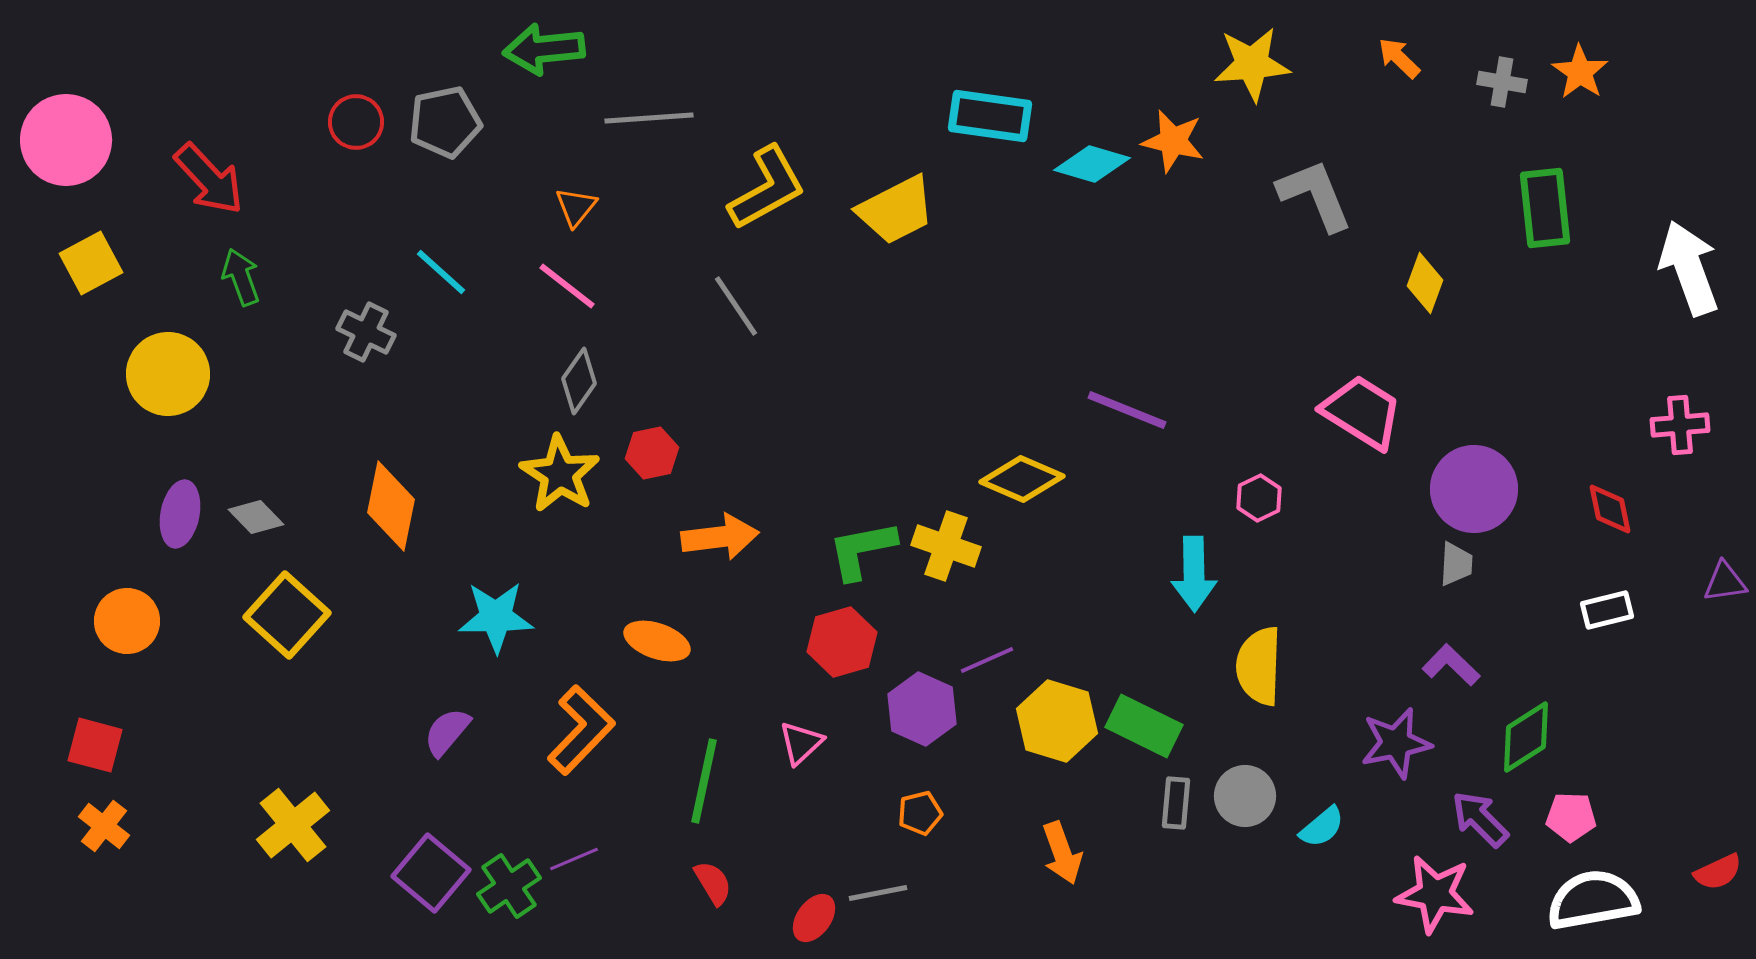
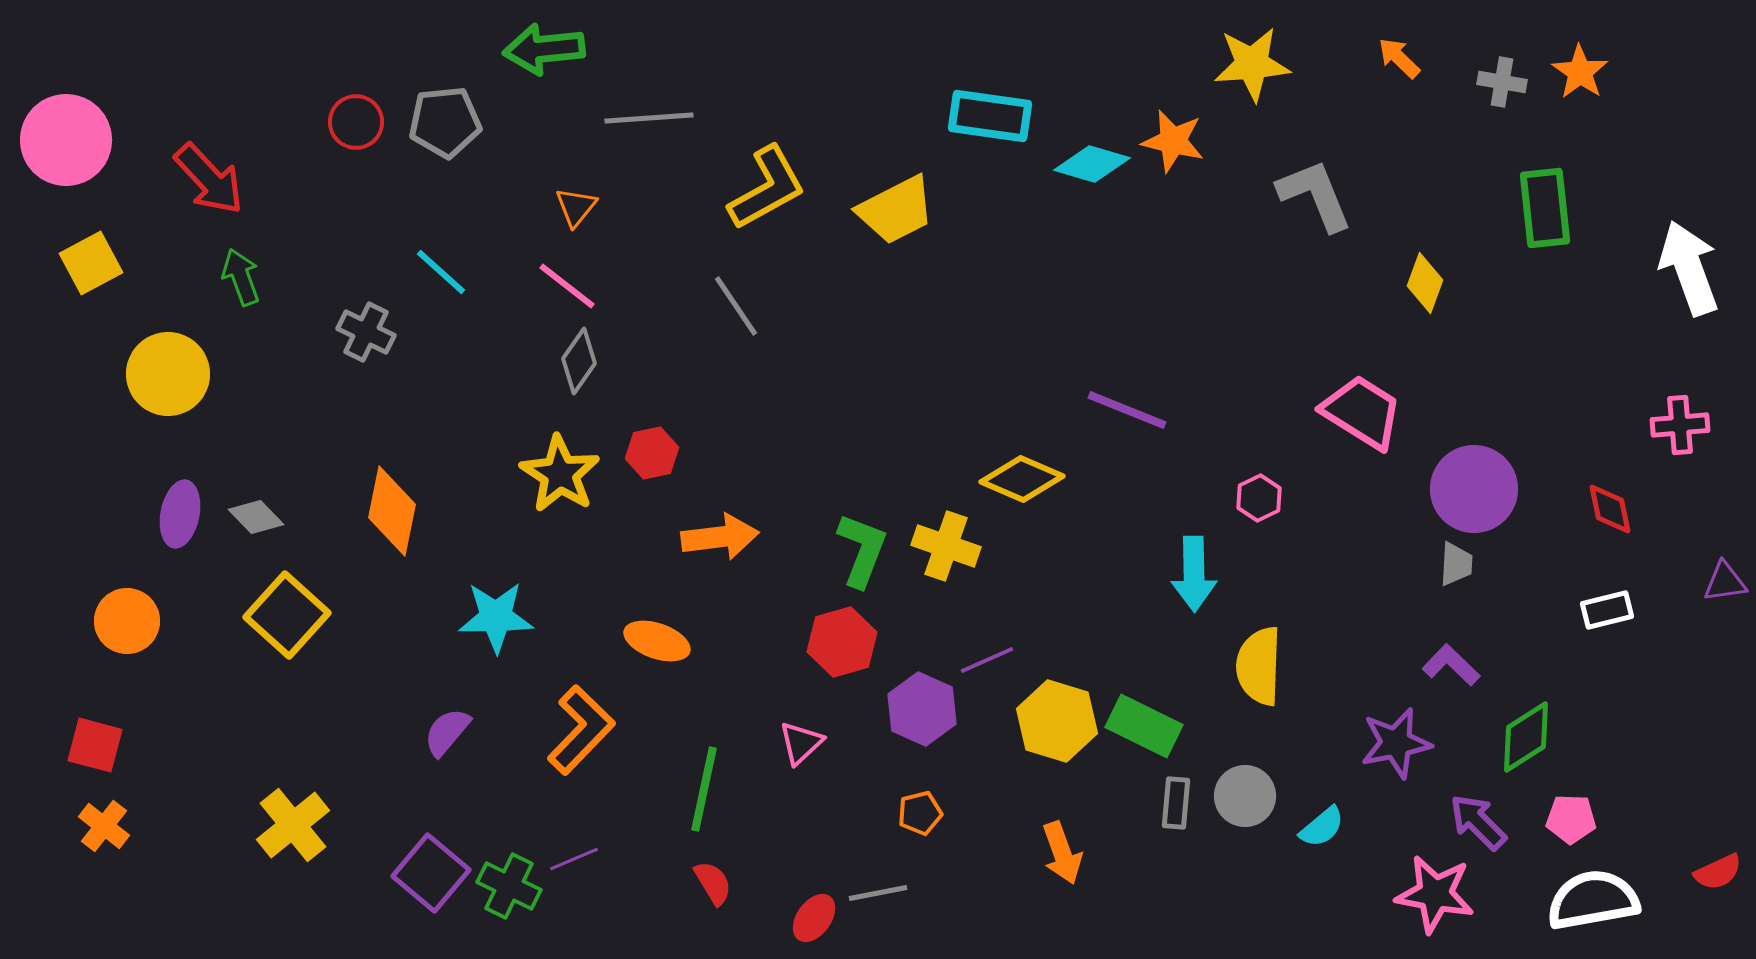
gray pentagon at (445, 122): rotated 6 degrees clockwise
gray diamond at (579, 381): moved 20 px up
orange diamond at (391, 506): moved 1 px right, 5 px down
green L-shape at (862, 550): rotated 122 degrees clockwise
green line at (704, 781): moved 8 px down
pink pentagon at (1571, 817): moved 2 px down
purple arrow at (1480, 819): moved 2 px left, 3 px down
green cross at (509, 886): rotated 30 degrees counterclockwise
